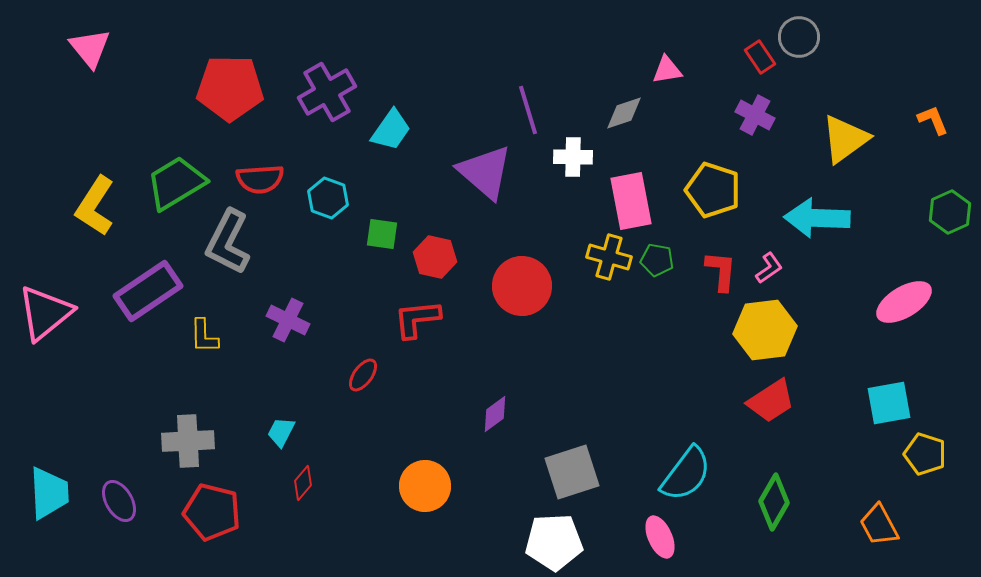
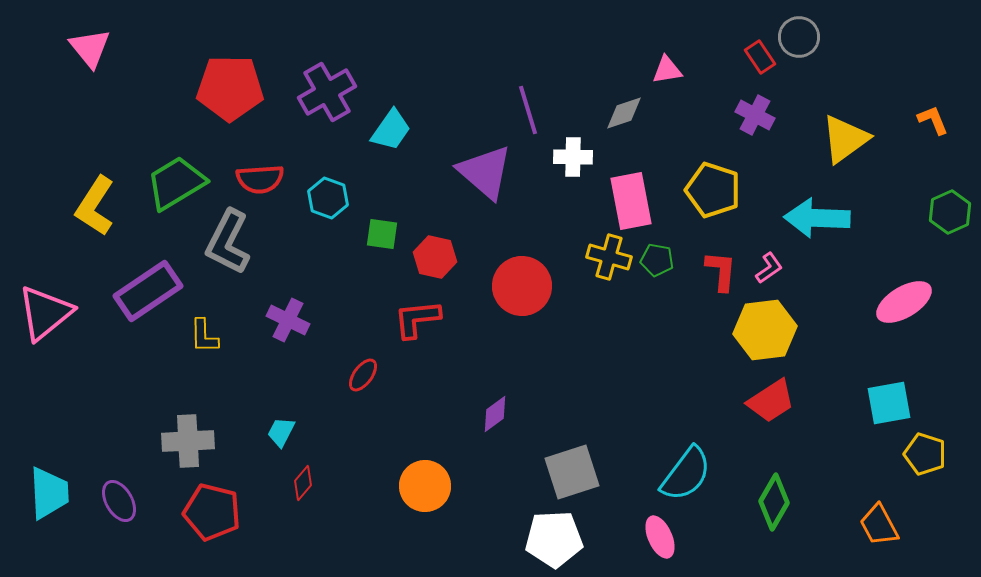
white pentagon at (554, 542): moved 3 px up
